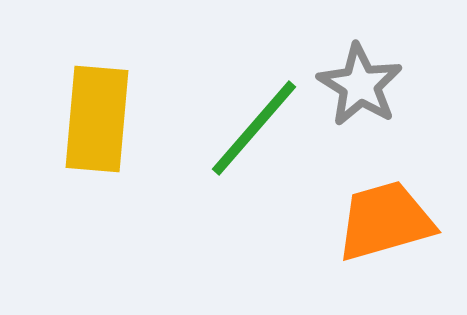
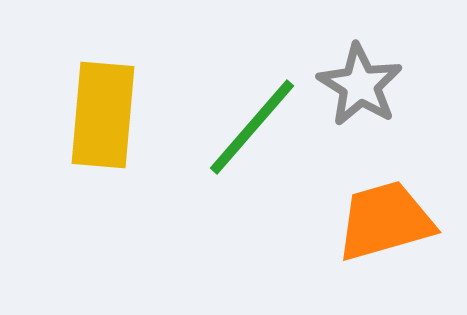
yellow rectangle: moved 6 px right, 4 px up
green line: moved 2 px left, 1 px up
